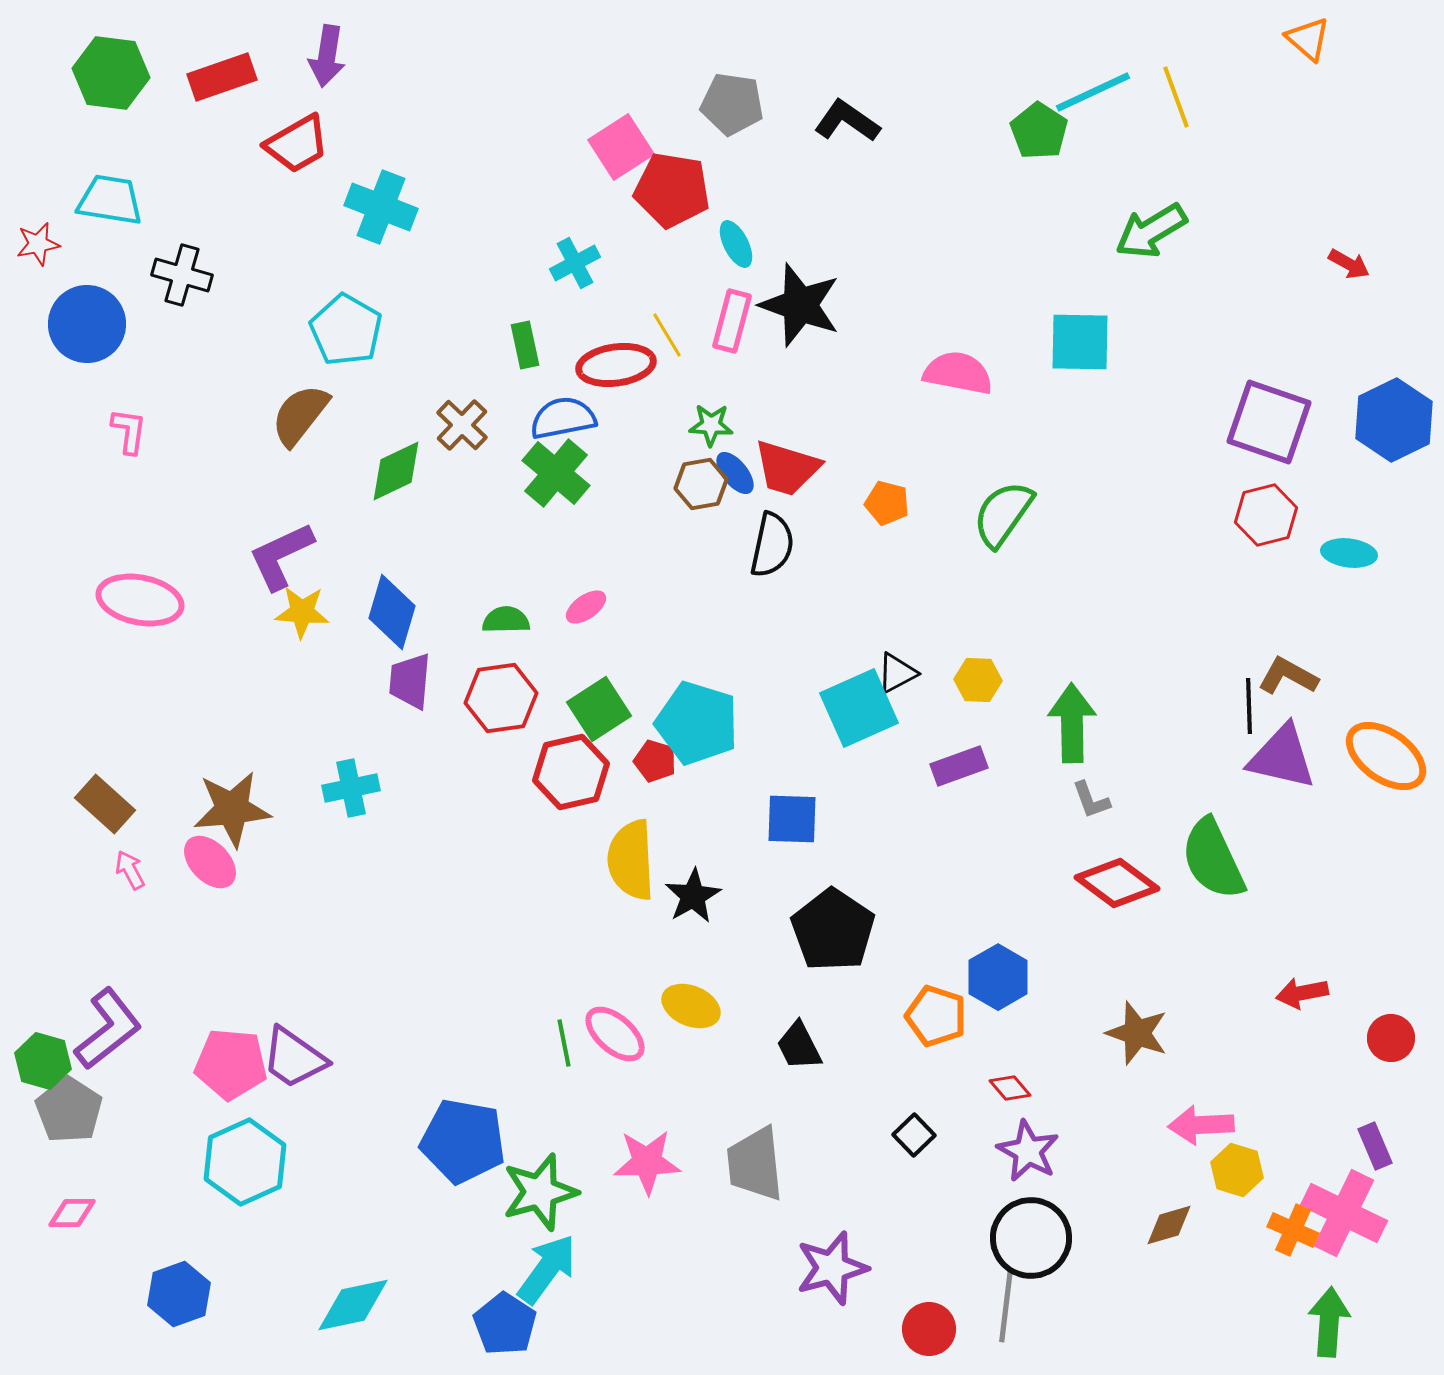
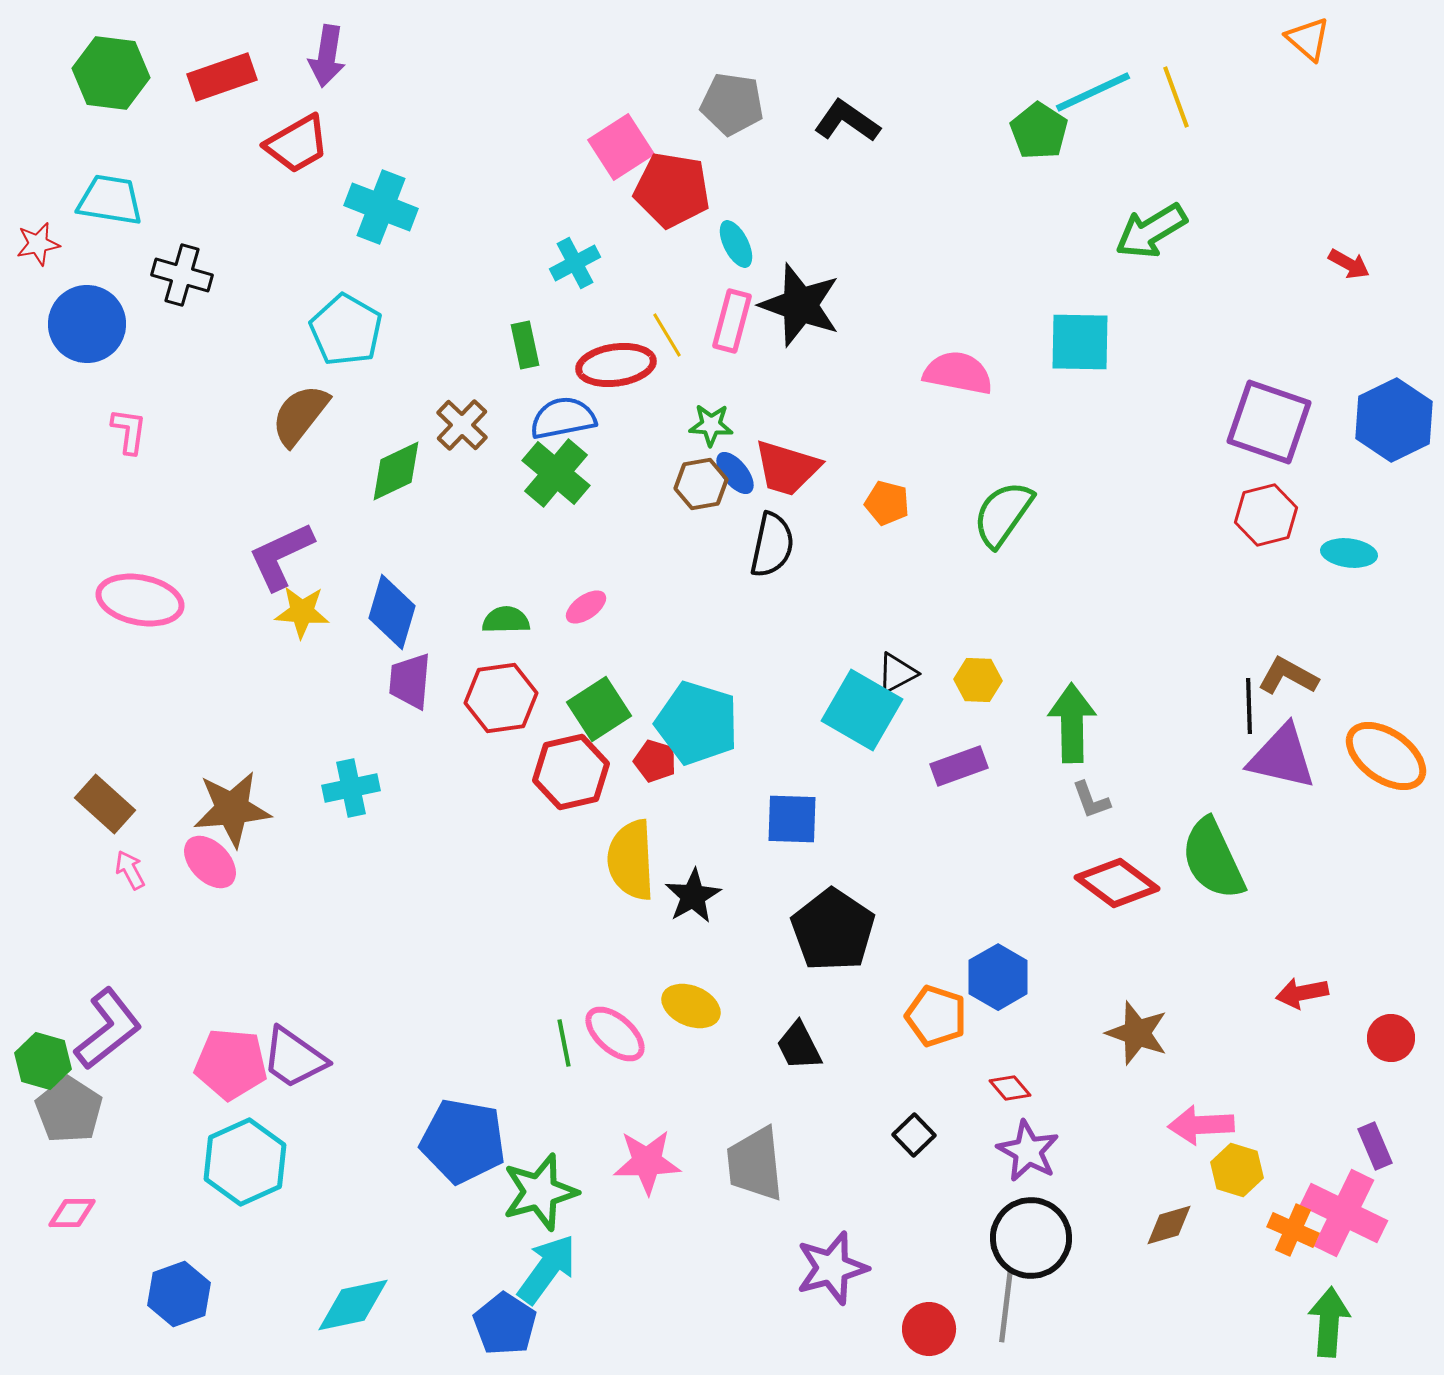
cyan square at (859, 708): moved 3 px right, 2 px down; rotated 36 degrees counterclockwise
